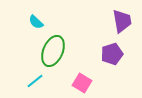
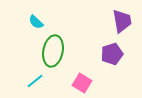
green ellipse: rotated 12 degrees counterclockwise
